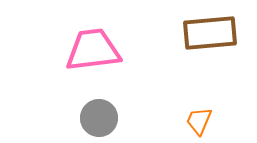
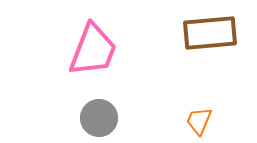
pink trapezoid: rotated 118 degrees clockwise
